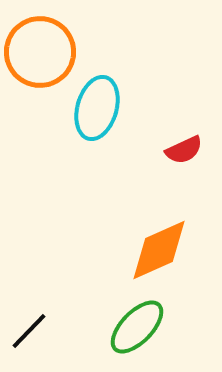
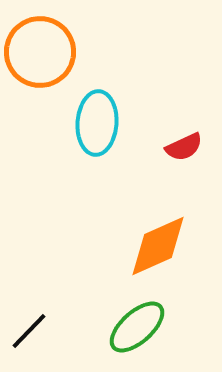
cyan ellipse: moved 15 px down; rotated 12 degrees counterclockwise
red semicircle: moved 3 px up
orange diamond: moved 1 px left, 4 px up
green ellipse: rotated 4 degrees clockwise
